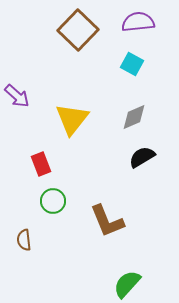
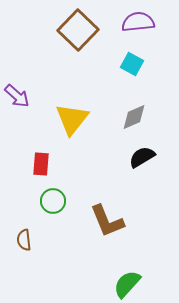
red rectangle: rotated 25 degrees clockwise
